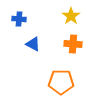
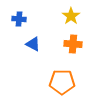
orange pentagon: moved 1 px right
